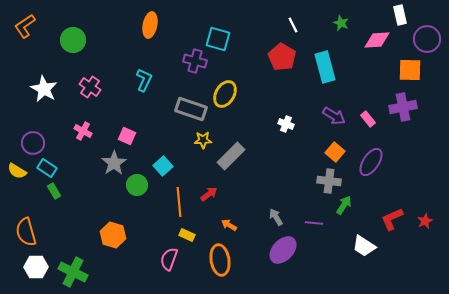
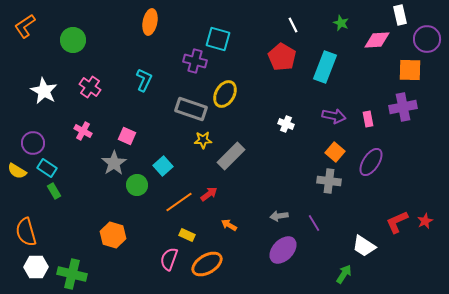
orange ellipse at (150, 25): moved 3 px up
cyan rectangle at (325, 67): rotated 36 degrees clockwise
white star at (44, 89): moved 2 px down
purple arrow at (334, 116): rotated 20 degrees counterclockwise
pink rectangle at (368, 119): rotated 28 degrees clockwise
orange line at (179, 202): rotated 60 degrees clockwise
green arrow at (344, 205): moved 69 px down
gray arrow at (276, 217): moved 3 px right, 1 px up; rotated 66 degrees counterclockwise
red L-shape at (392, 219): moved 5 px right, 3 px down
purple line at (314, 223): rotated 54 degrees clockwise
orange ellipse at (220, 260): moved 13 px left, 4 px down; rotated 68 degrees clockwise
green cross at (73, 272): moved 1 px left, 2 px down; rotated 12 degrees counterclockwise
